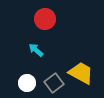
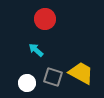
gray square: moved 1 px left, 6 px up; rotated 36 degrees counterclockwise
